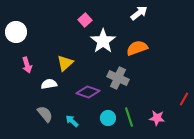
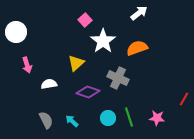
yellow triangle: moved 11 px right
gray semicircle: moved 1 px right, 6 px down; rotated 12 degrees clockwise
